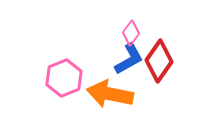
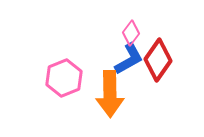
red diamond: moved 1 px left, 1 px up
orange arrow: rotated 102 degrees counterclockwise
